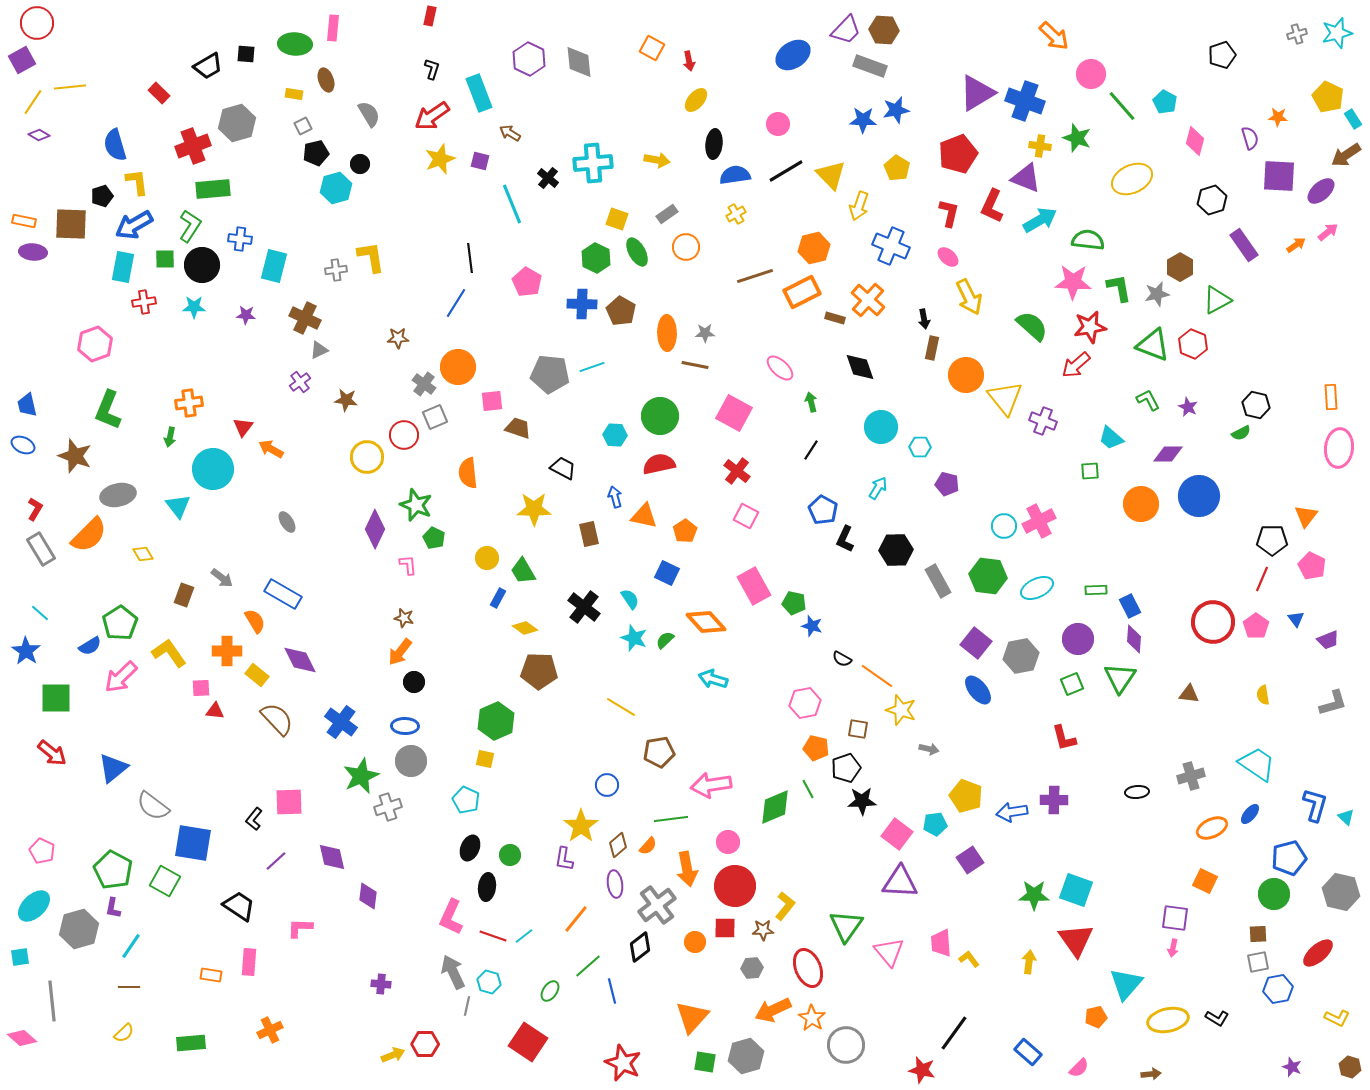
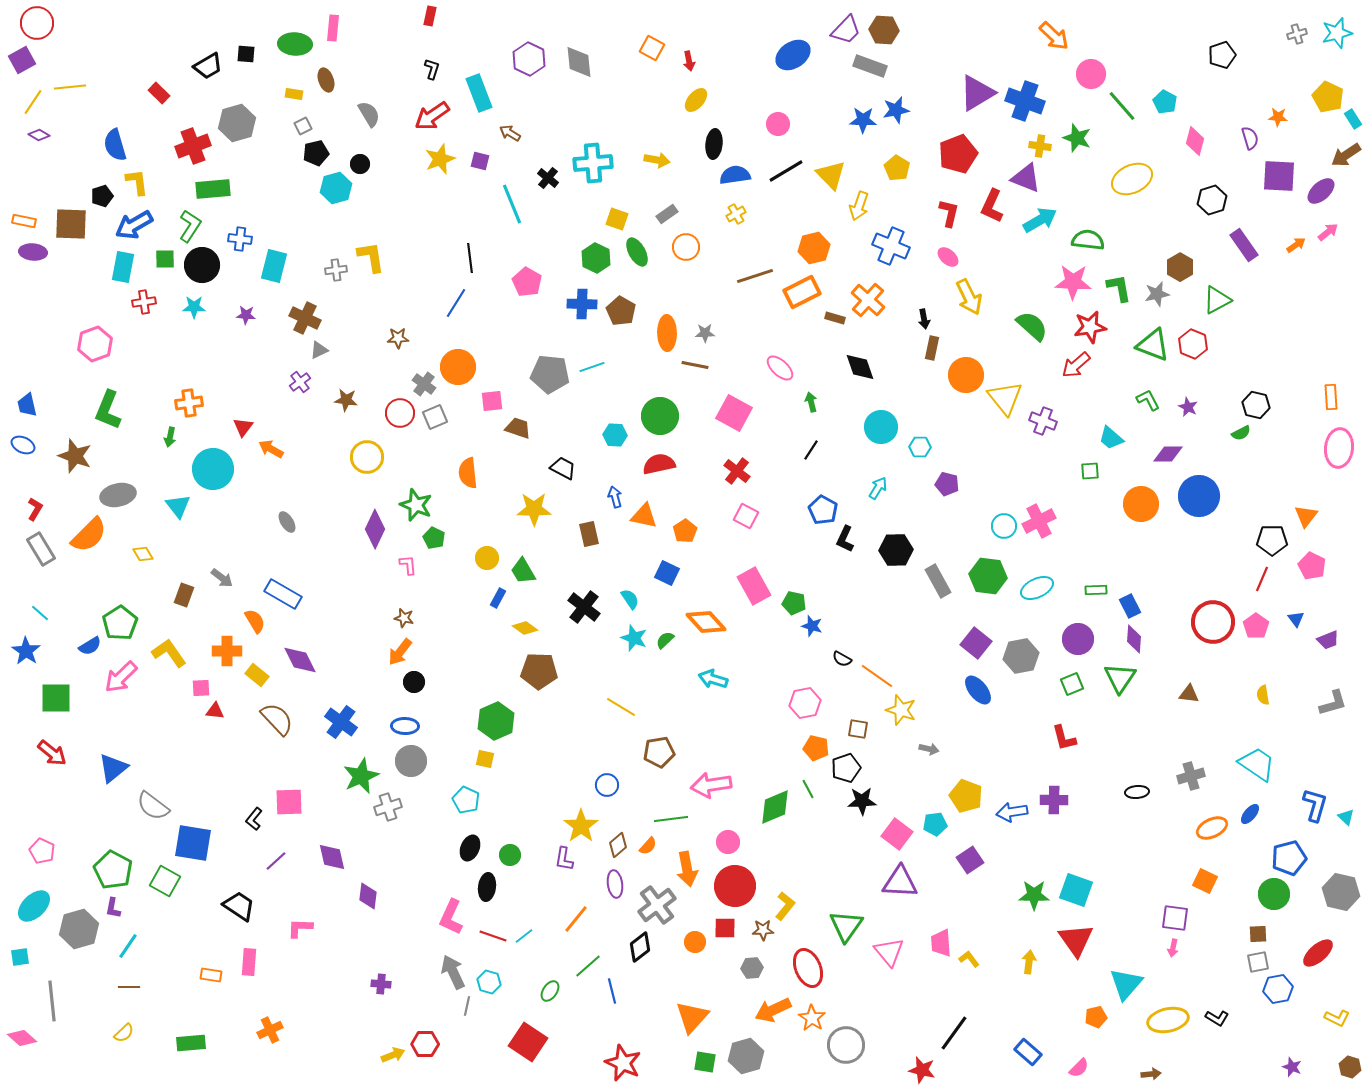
red circle at (404, 435): moved 4 px left, 22 px up
cyan line at (131, 946): moved 3 px left
